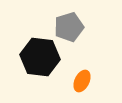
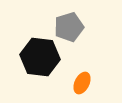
orange ellipse: moved 2 px down
